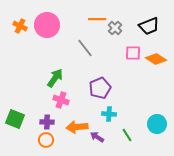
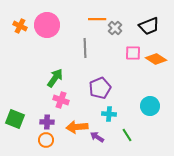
gray line: rotated 36 degrees clockwise
cyan circle: moved 7 px left, 18 px up
